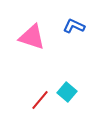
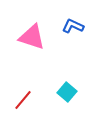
blue L-shape: moved 1 px left
red line: moved 17 px left
